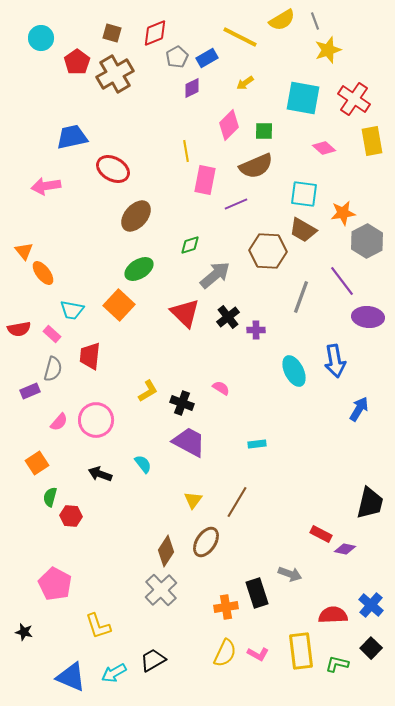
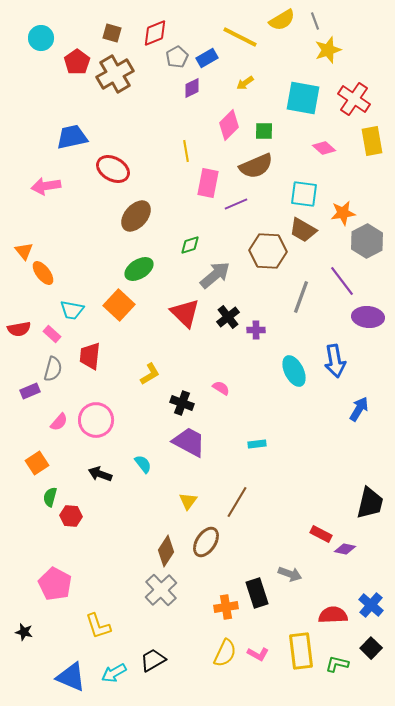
pink rectangle at (205, 180): moved 3 px right, 3 px down
yellow L-shape at (148, 391): moved 2 px right, 17 px up
yellow triangle at (193, 500): moved 5 px left, 1 px down
